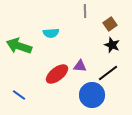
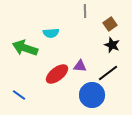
green arrow: moved 6 px right, 2 px down
